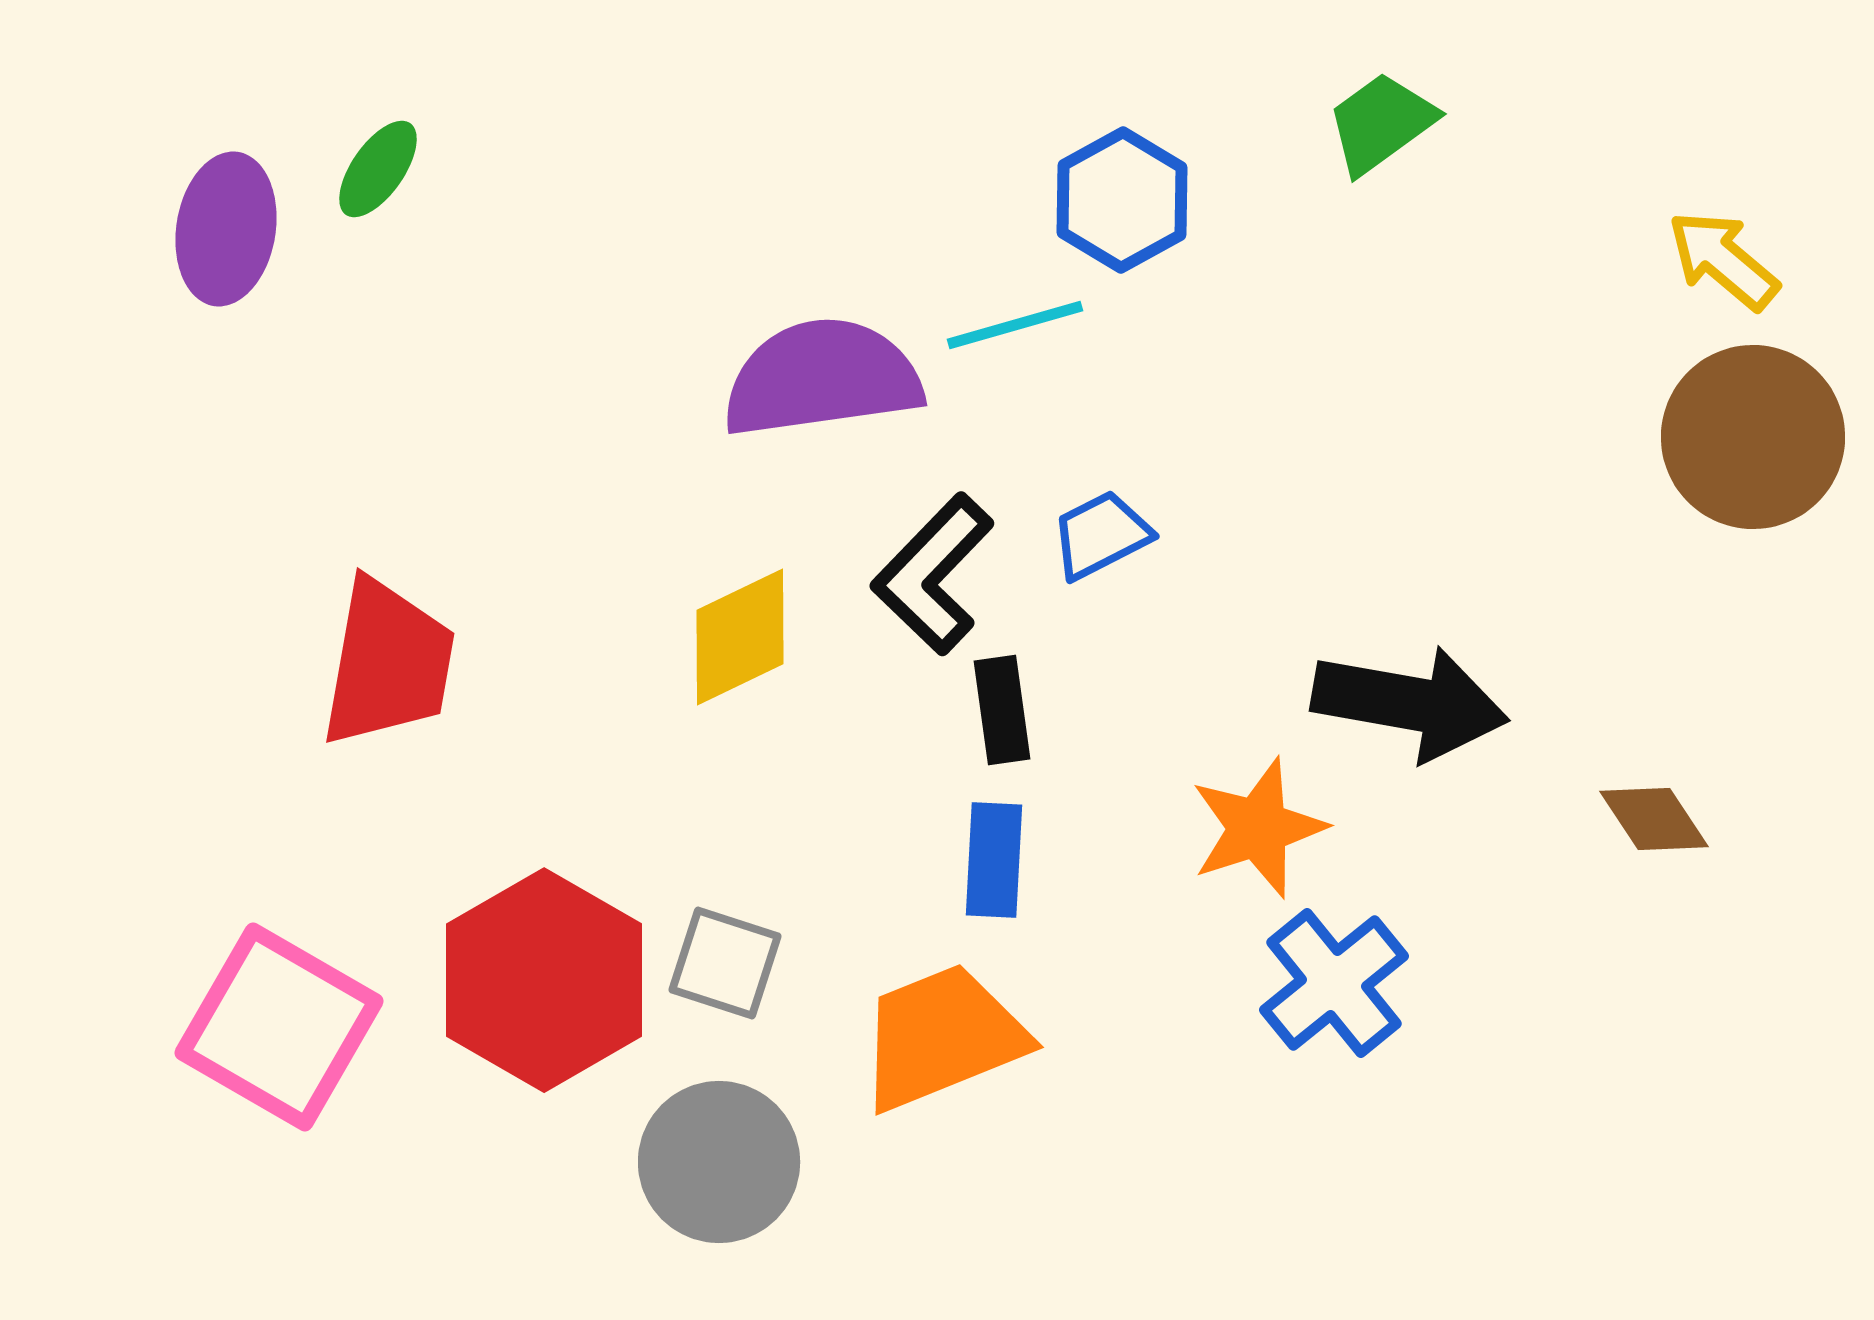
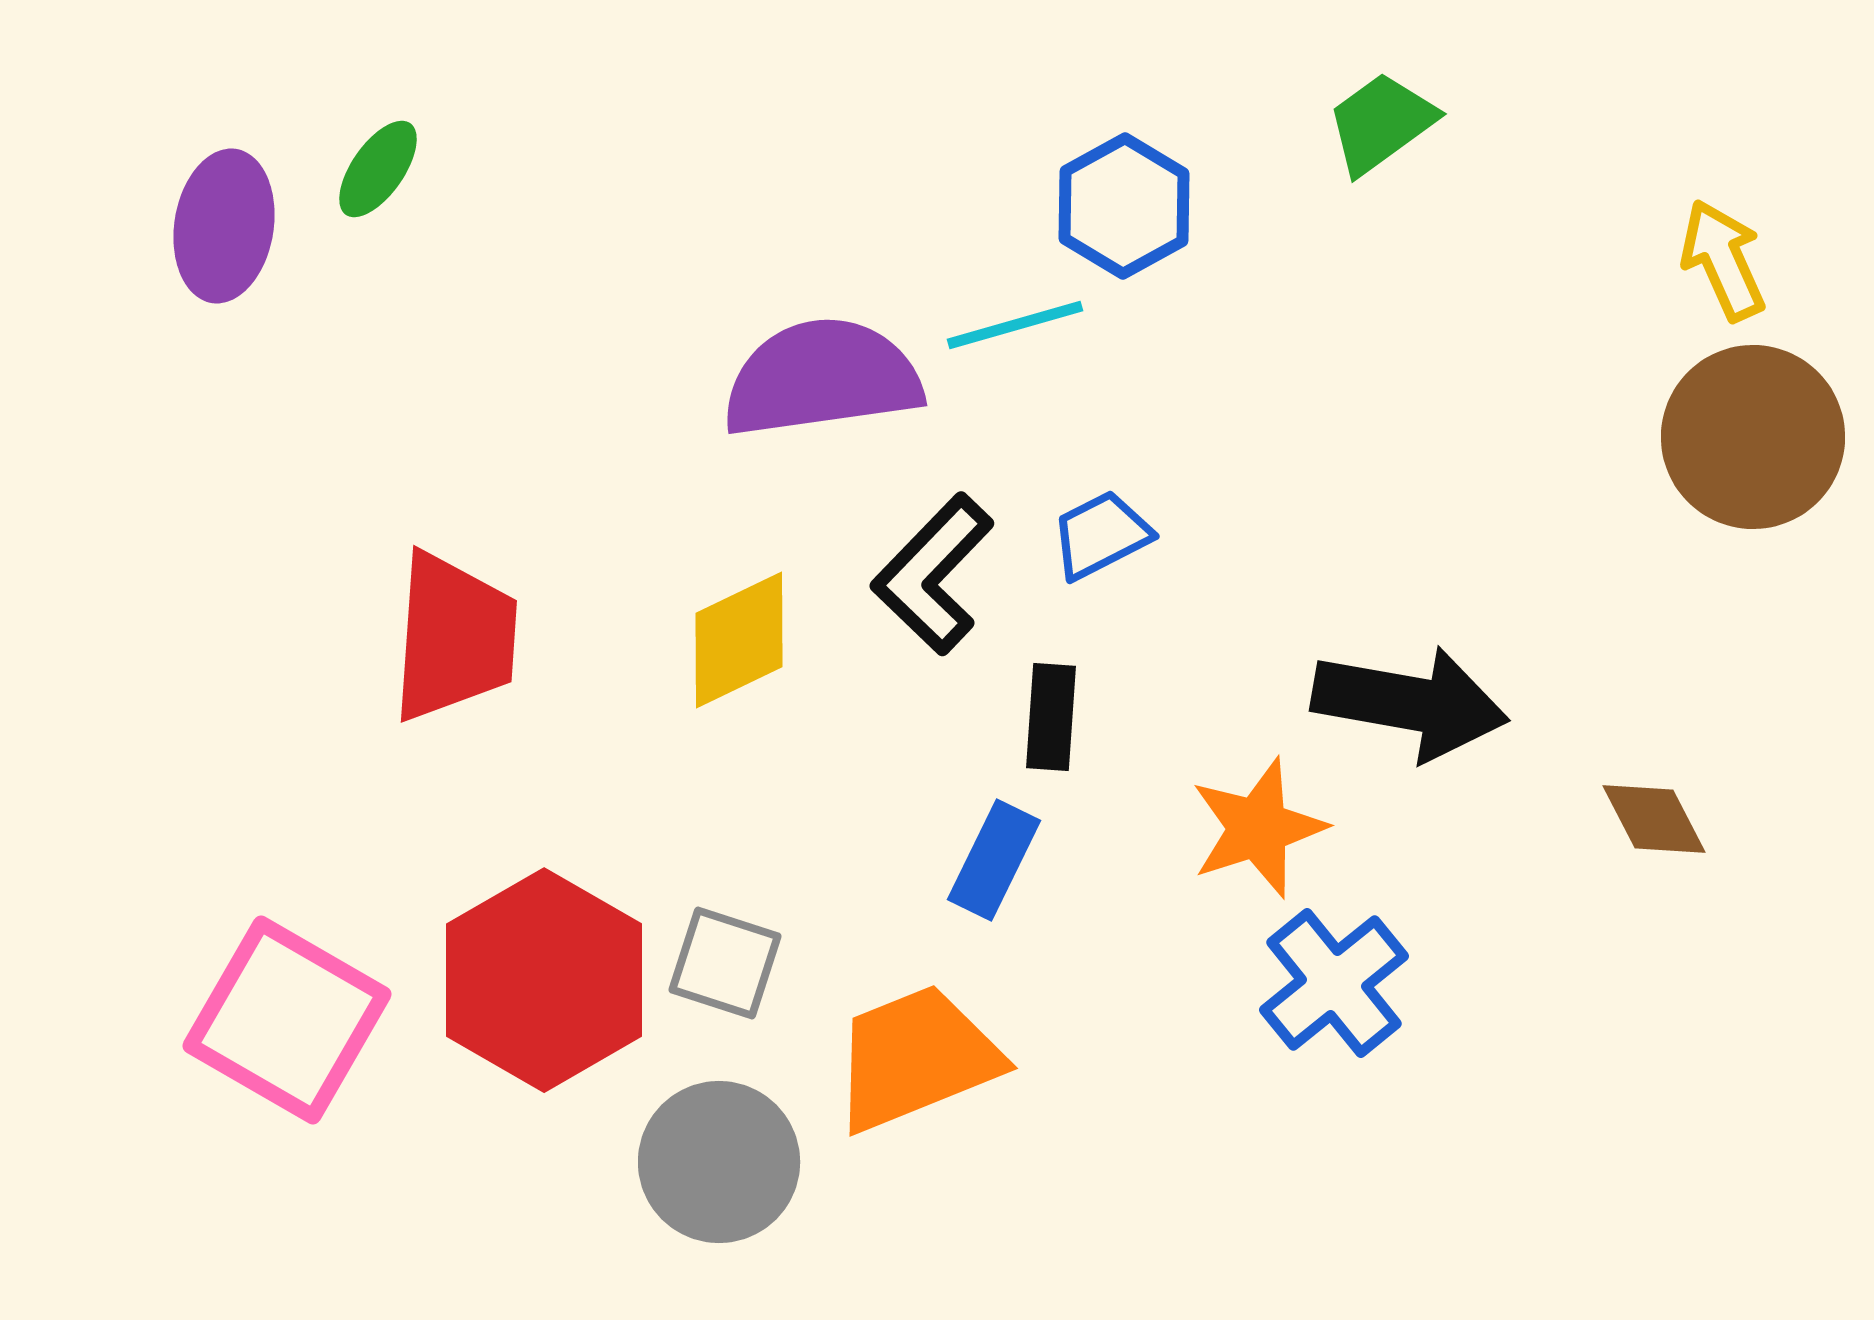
blue hexagon: moved 2 px right, 6 px down
purple ellipse: moved 2 px left, 3 px up
yellow arrow: rotated 26 degrees clockwise
yellow diamond: moved 1 px left, 3 px down
red trapezoid: moved 66 px right, 26 px up; rotated 6 degrees counterclockwise
black rectangle: moved 49 px right, 7 px down; rotated 12 degrees clockwise
brown diamond: rotated 6 degrees clockwise
blue rectangle: rotated 23 degrees clockwise
pink square: moved 8 px right, 7 px up
orange trapezoid: moved 26 px left, 21 px down
